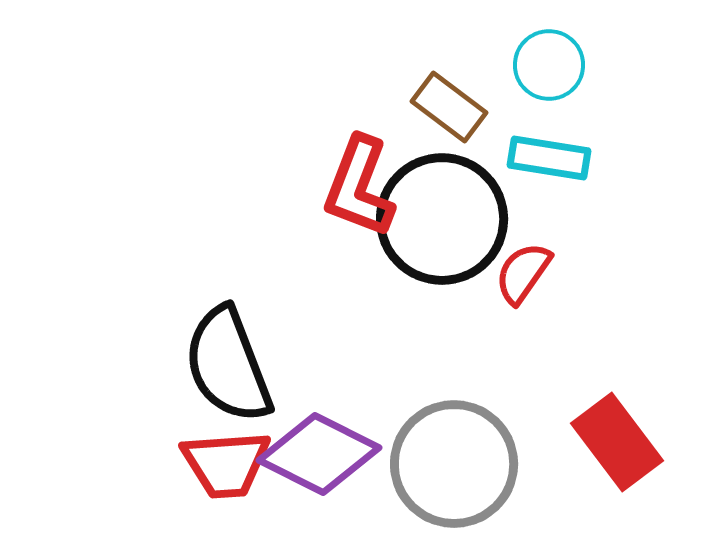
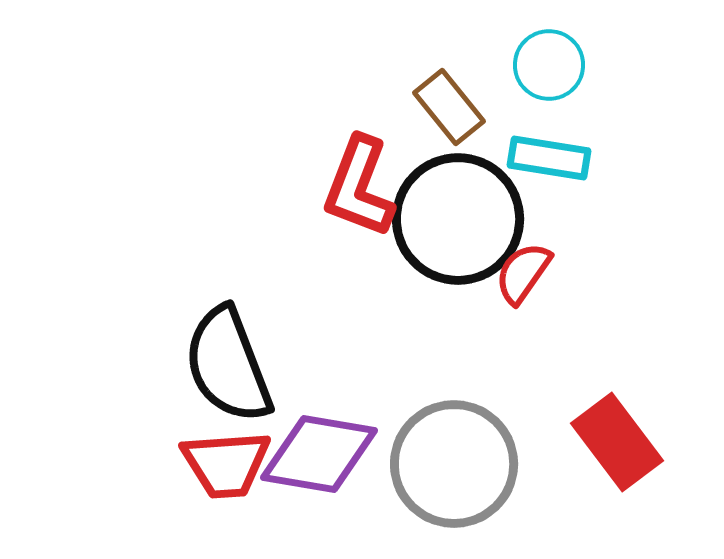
brown rectangle: rotated 14 degrees clockwise
black circle: moved 16 px right
purple diamond: rotated 17 degrees counterclockwise
